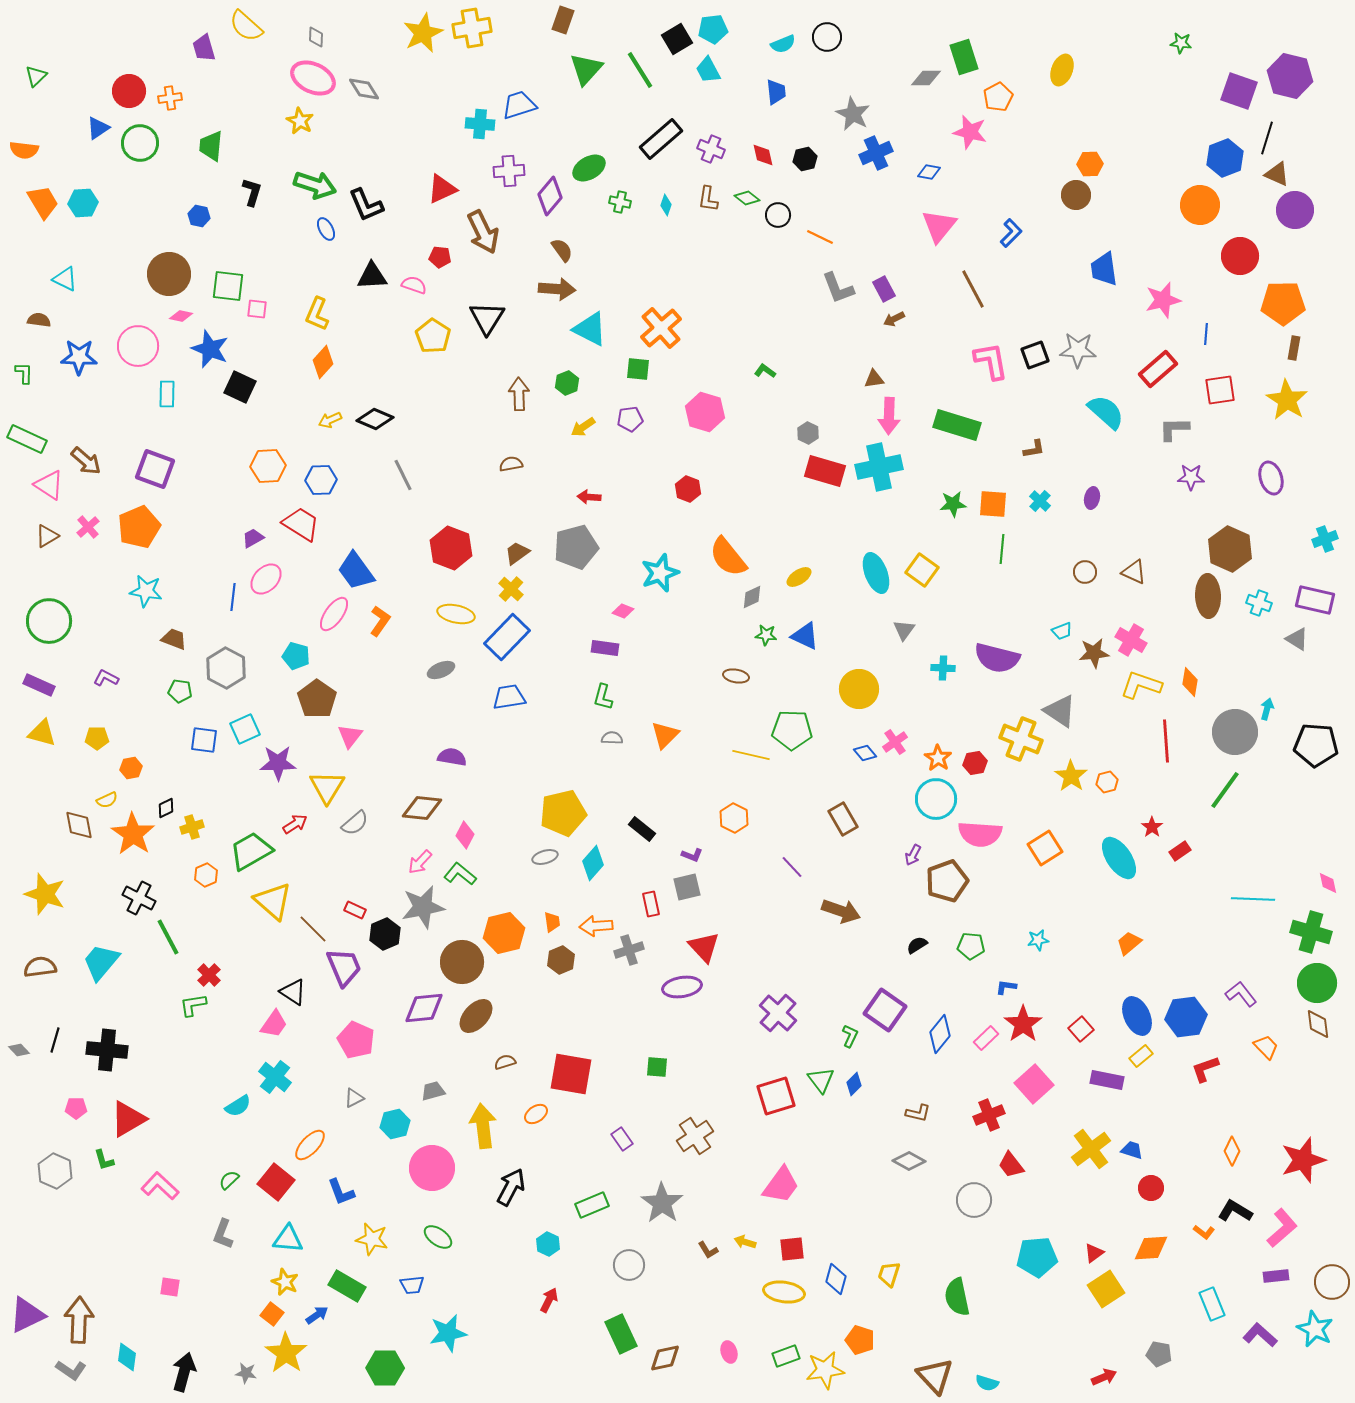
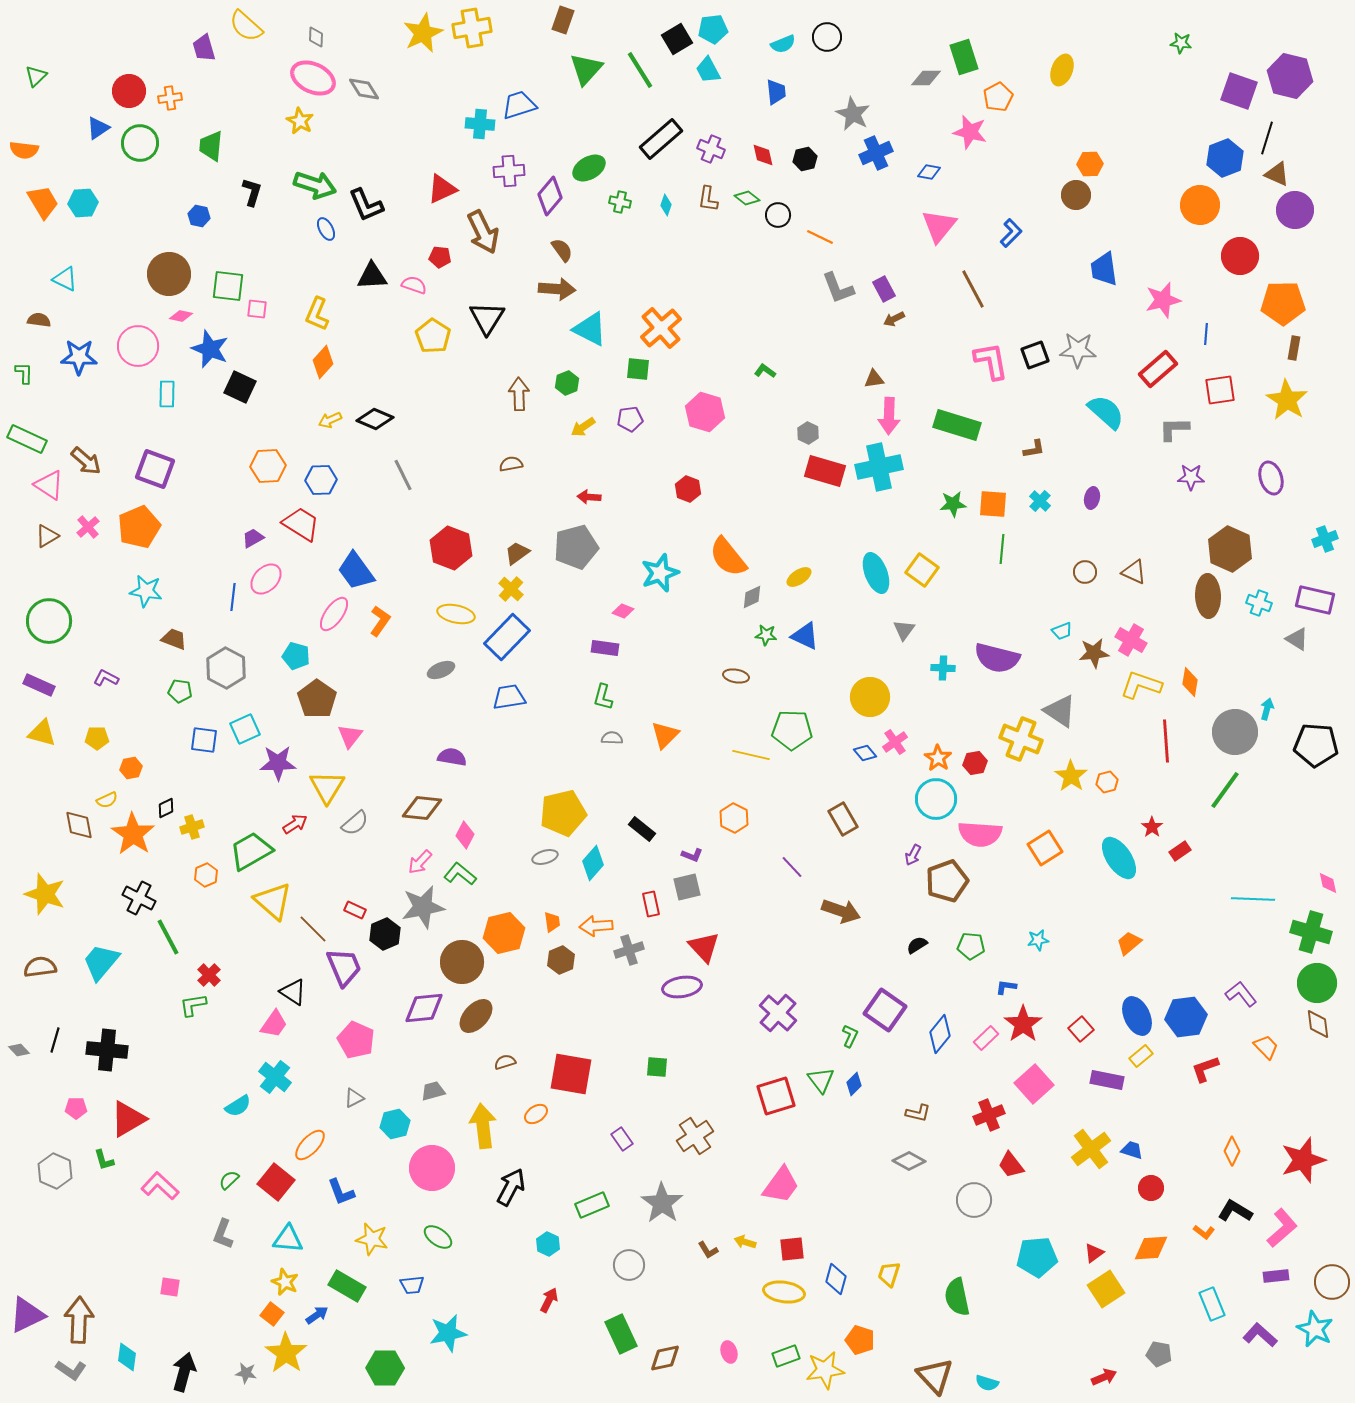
yellow circle at (859, 689): moved 11 px right, 8 px down
